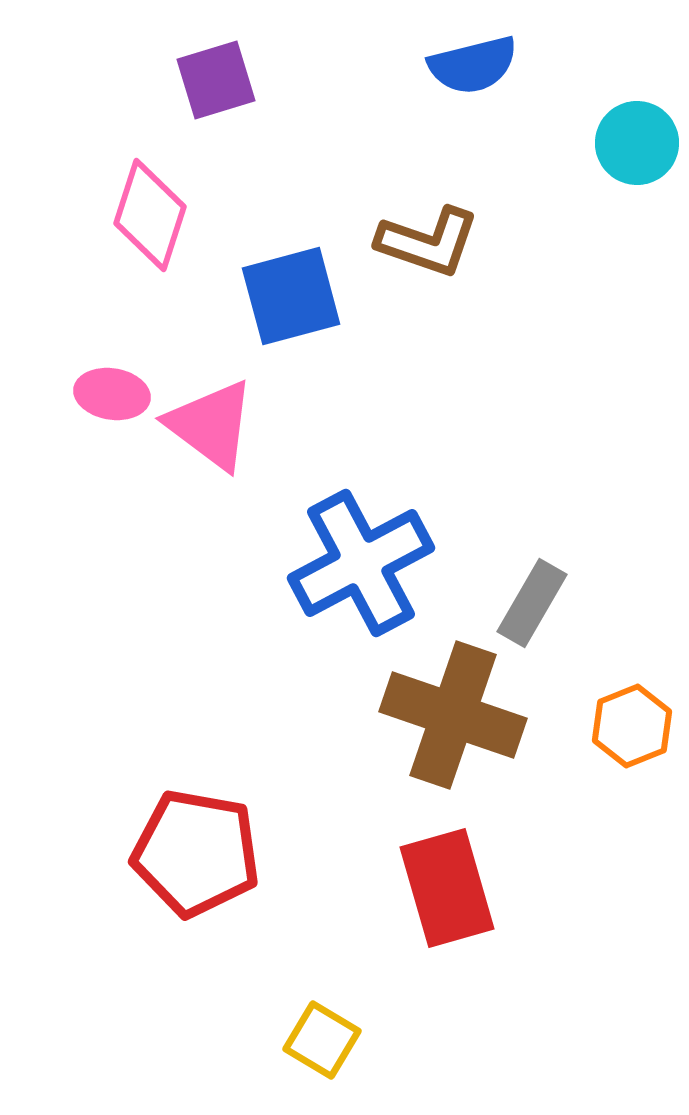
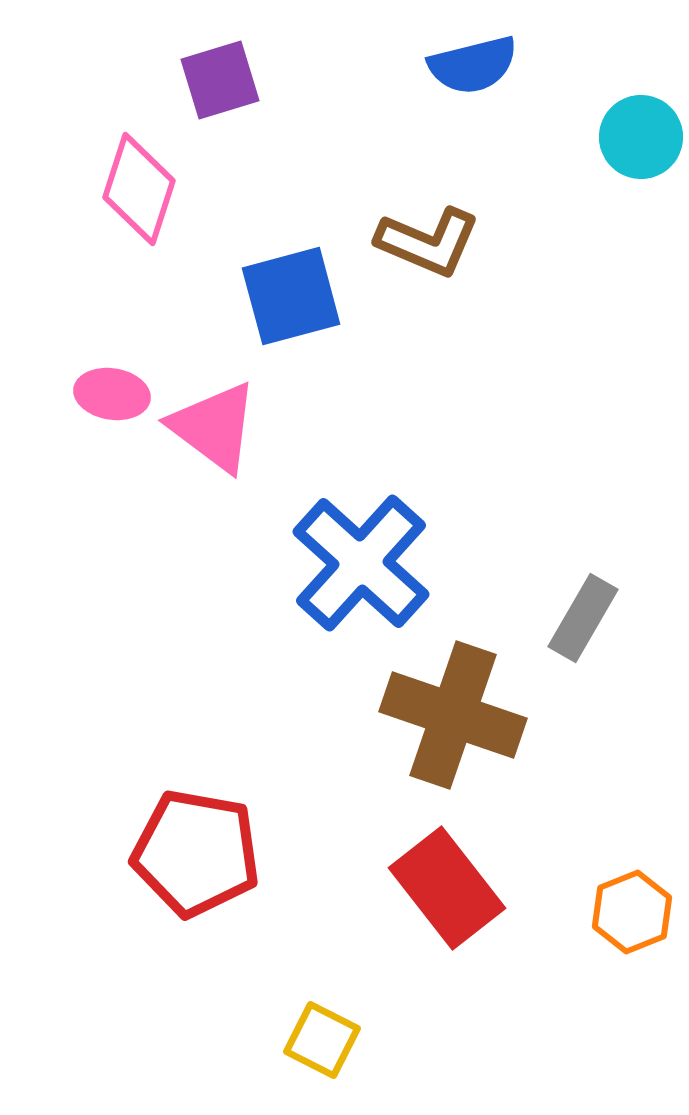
purple square: moved 4 px right
cyan circle: moved 4 px right, 6 px up
pink diamond: moved 11 px left, 26 px up
brown L-shape: rotated 4 degrees clockwise
pink triangle: moved 3 px right, 2 px down
blue cross: rotated 20 degrees counterclockwise
gray rectangle: moved 51 px right, 15 px down
orange hexagon: moved 186 px down
red rectangle: rotated 22 degrees counterclockwise
yellow square: rotated 4 degrees counterclockwise
